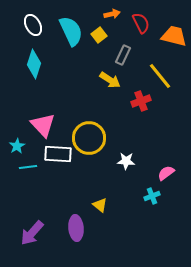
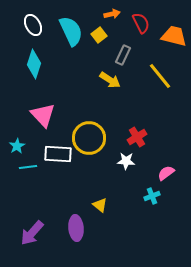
red cross: moved 4 px left, 36 px down; rotated 12 degrees counterclockwise
pink triangle: moved 10 px up
